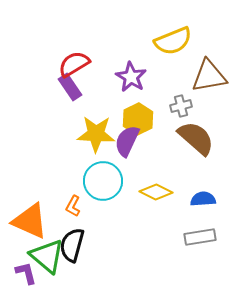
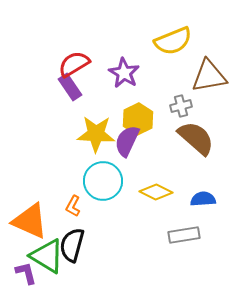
purple star: moved 7 px left, 4 px up
gray rectangle: moved 16 px left, 2 px up
green triangle: rotated 9 degrees counterclockwise
